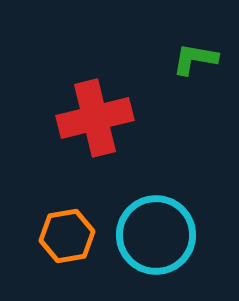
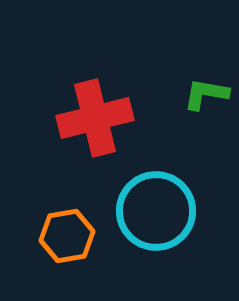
green L-shape: moved 11 px right, 35 px down
cyan circle: moved 24 px up
